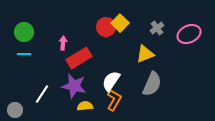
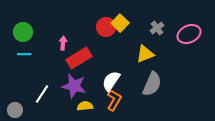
green circle: moved 1 px left
